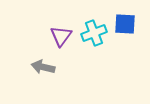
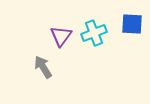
blue square: moved 7 px right
gray arrow: rotated 45 degrees clockwise
